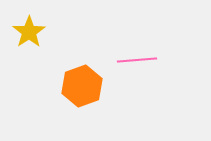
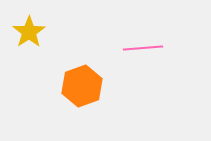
pink line: moved 6 px right, 12 px up
